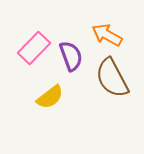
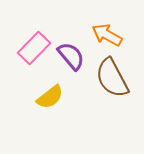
purple semicircle: rotated 20 degrees counterclockwise
